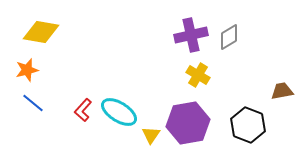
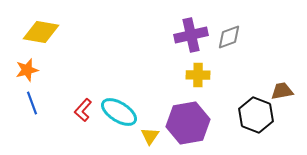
gray diamond: rotated 12 degrees clockwise
yellow cross: rotated 30 degrees counterclockwise
blue line: moved 1 px left; rotated 30 degrees clockwise
black hexagon: moved 8 px right, 10 px up
yellow triangle: moved 1 px left, 1 px down
